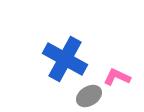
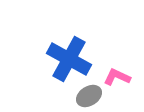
blue cross: moved 4 px right
